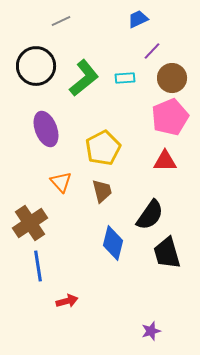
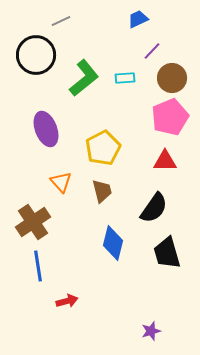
black circle: moved 11 px up
black semicircle: moved 4 px right, 7 px up
brown cross: moved 3 px right, 1 px up
